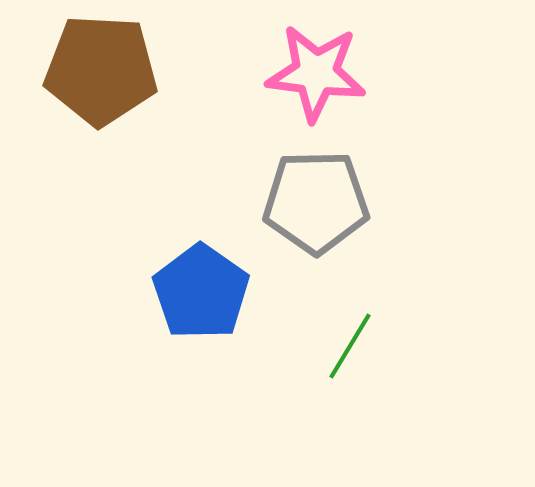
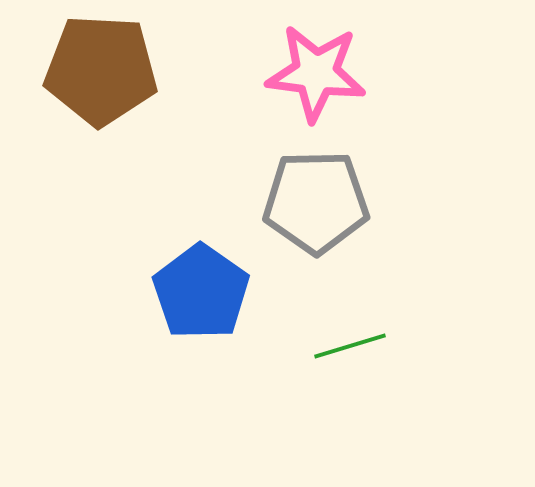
green line: rotated 42 degrees clockwise
